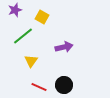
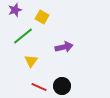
black circle: moved 2 px left, 1 px down
